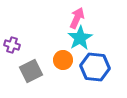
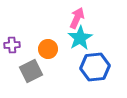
purple cross: rotated 21 degrees counterclockwise
orange circle: moved 15 px left, 11 px up
blue hexagon: rotated 12 degrees counterclockwise
